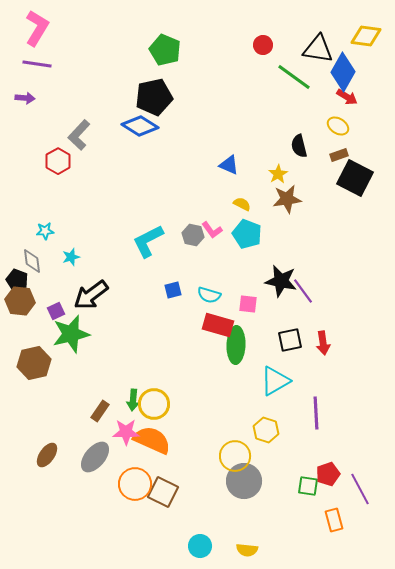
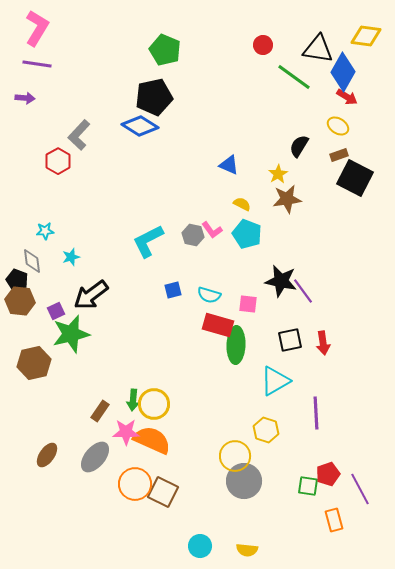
black semicircle at (299, 146): rotated 45 degrees clockwise
